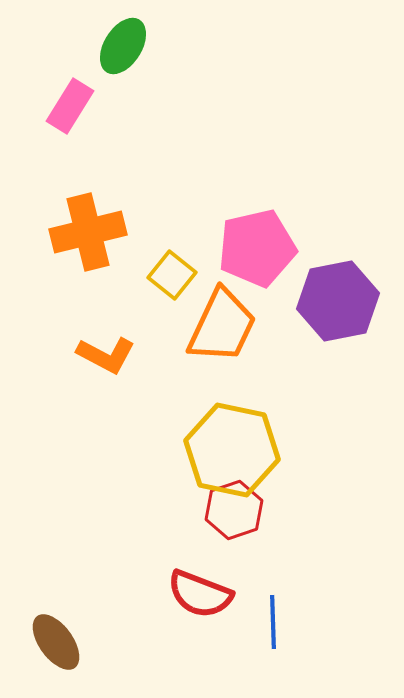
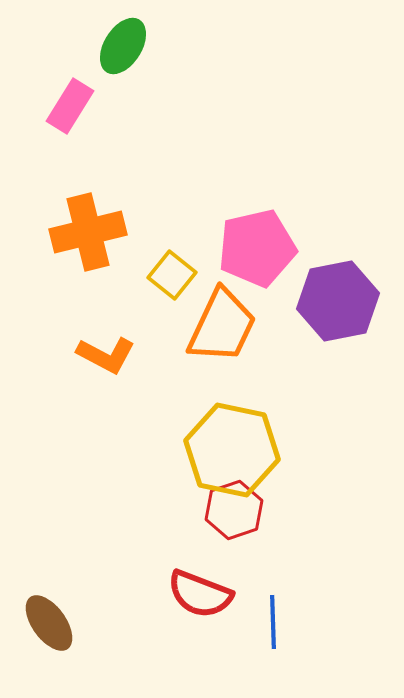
brown ellipse: moved 7 px left, 19 px up
